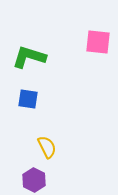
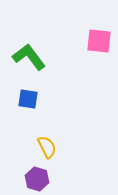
pink square: moved 1 px right, 1 px up
green L-shape: rotated 36 degrees clockwise
purple hexagon: moved 3 px right, 1 px up; rotated 10 degrees counterclockwise
